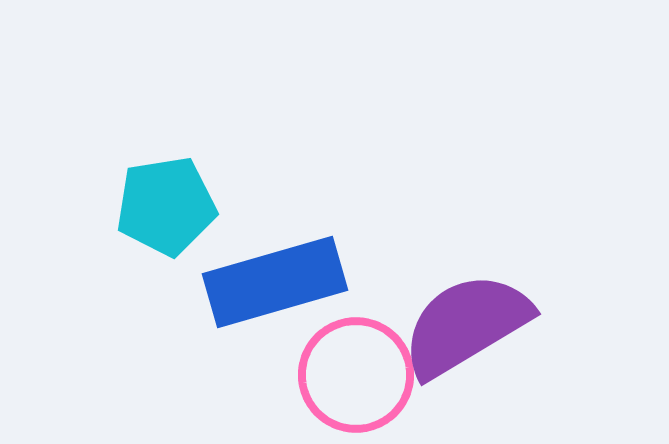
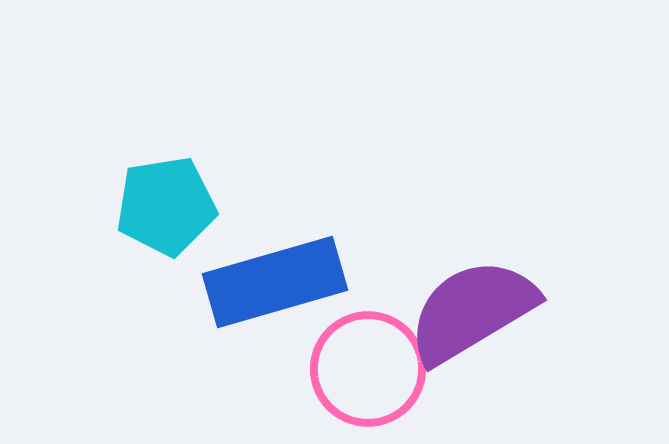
purple semicircle: moved 6 px right, 14 px up
pink circle: moved 12 px right, 6 px up
